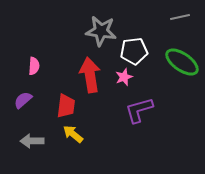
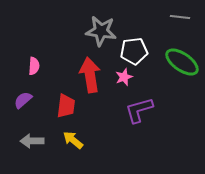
gray line: rotated 18 degrees clockwise
yellow arrow: moved 6 px down
